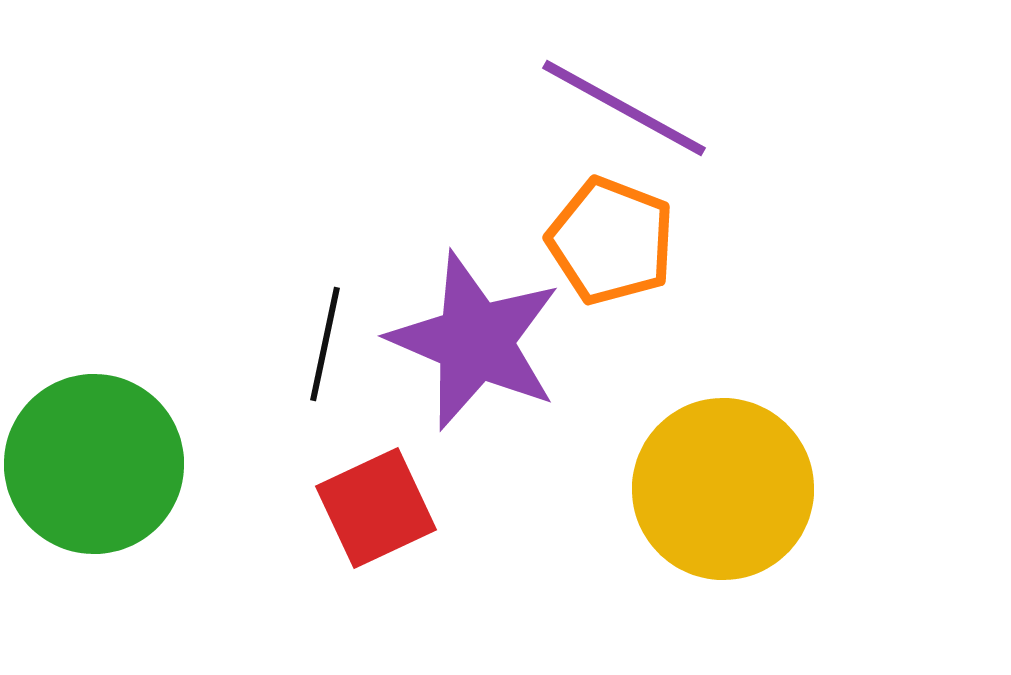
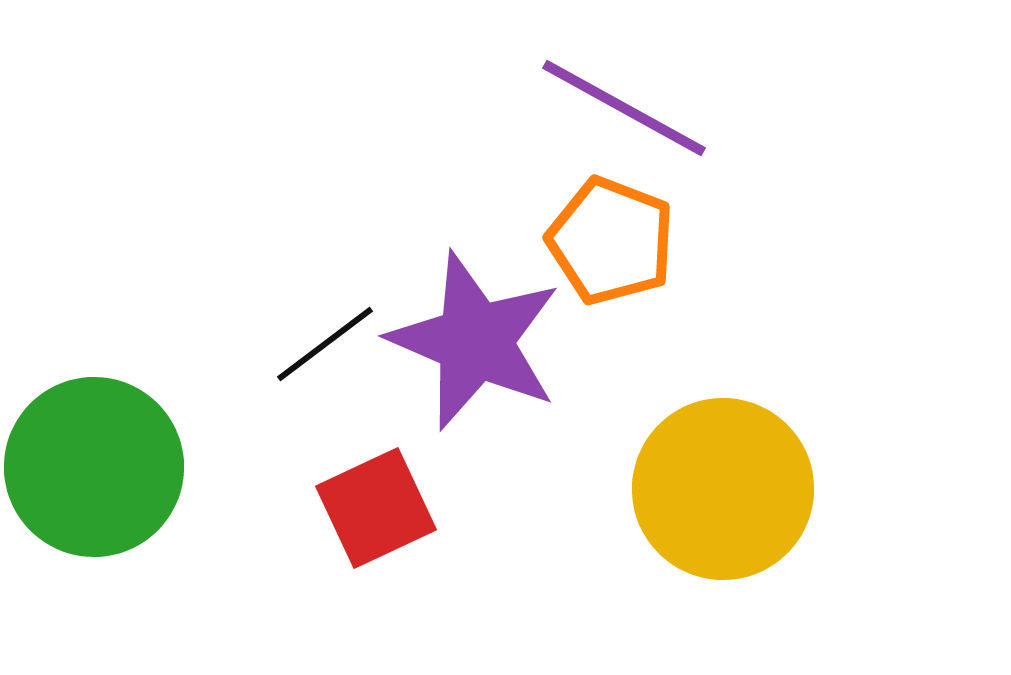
black line: rotated 41 degrees clockwise
green circle: moved 3 px down
